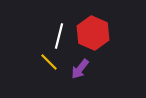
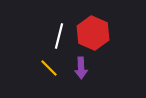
yellow line: moved 6 px down
purple arrow: moved 1 px right, 1 px up; rotated 40 degrees counterclockwise
